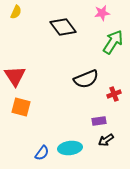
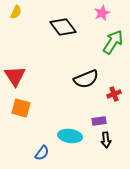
pink star: rotated 14 degrees counterclockwise
orange square: moved 1 px down
black arrow: rotated 63 degrees counterclockwise
cyan ellipse: moved 12 px up; rotated 15 degrees clockwise
